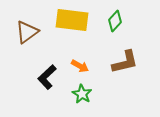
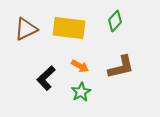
yellow rectangle: moved 3 px left, 8 px down
brown triangle: moved 1 px left, 3 px up; rotated 10 degrees clockwise
brown L-shape: moved 4 px left, 5 px down
black L-shape: moved 1 px left, 1 px down
green star: moved 1 px left, 2 px up; rotated 12 degrees clockwise
